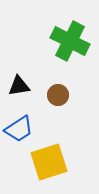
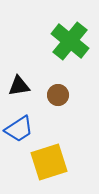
green cross: rotated 12 degrees clockwise
